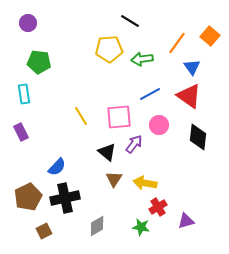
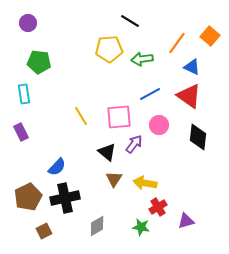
blue triangle: rotated 30 degrees counterclockwise
